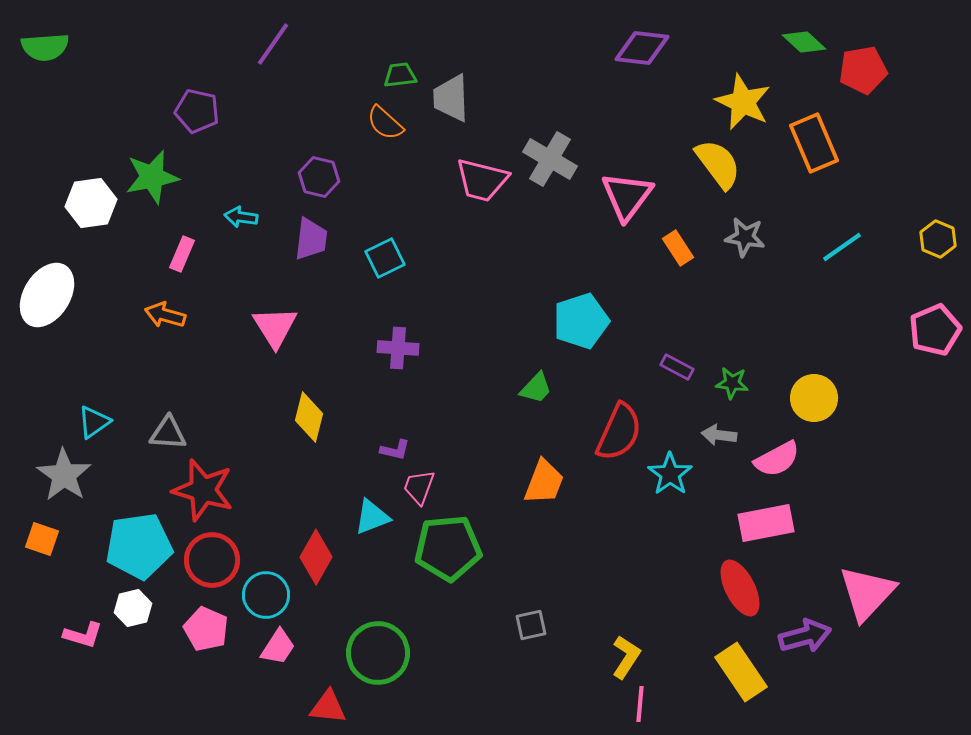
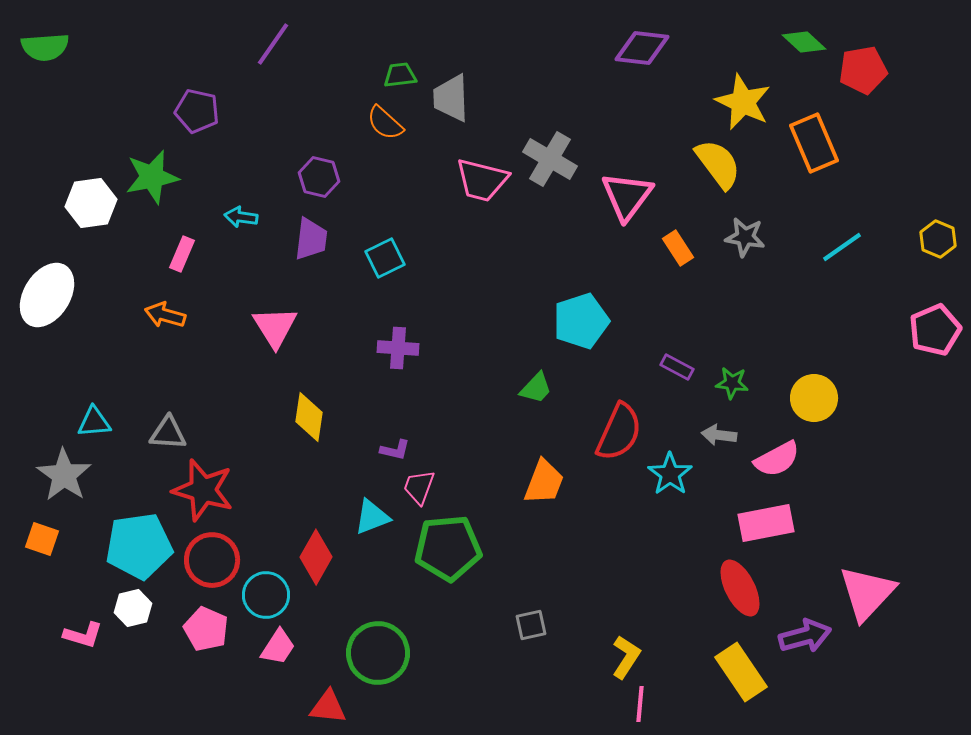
yellow diamond at (309, 417): rotated 6 degrees counterclockwise
cyan triangle at (94, 422): rotated 30 degrees clockwise
